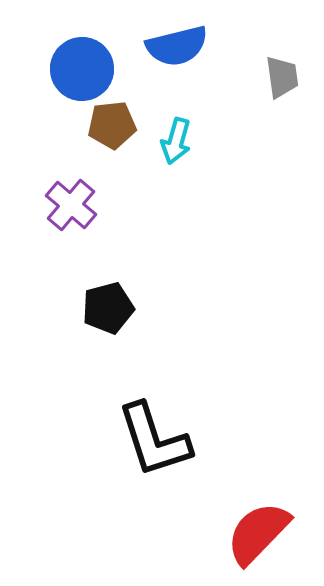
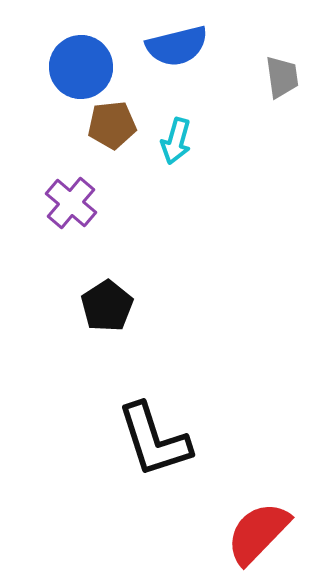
blue circle: moved 1 px left, 2 px up
purple cross: moved 2 px up
black pentagon: moved 1 px left, 2 px up; rotated 18 degrees counterclockwise
